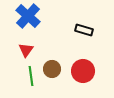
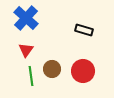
blue cross: moved 2 px left, 2 px down
